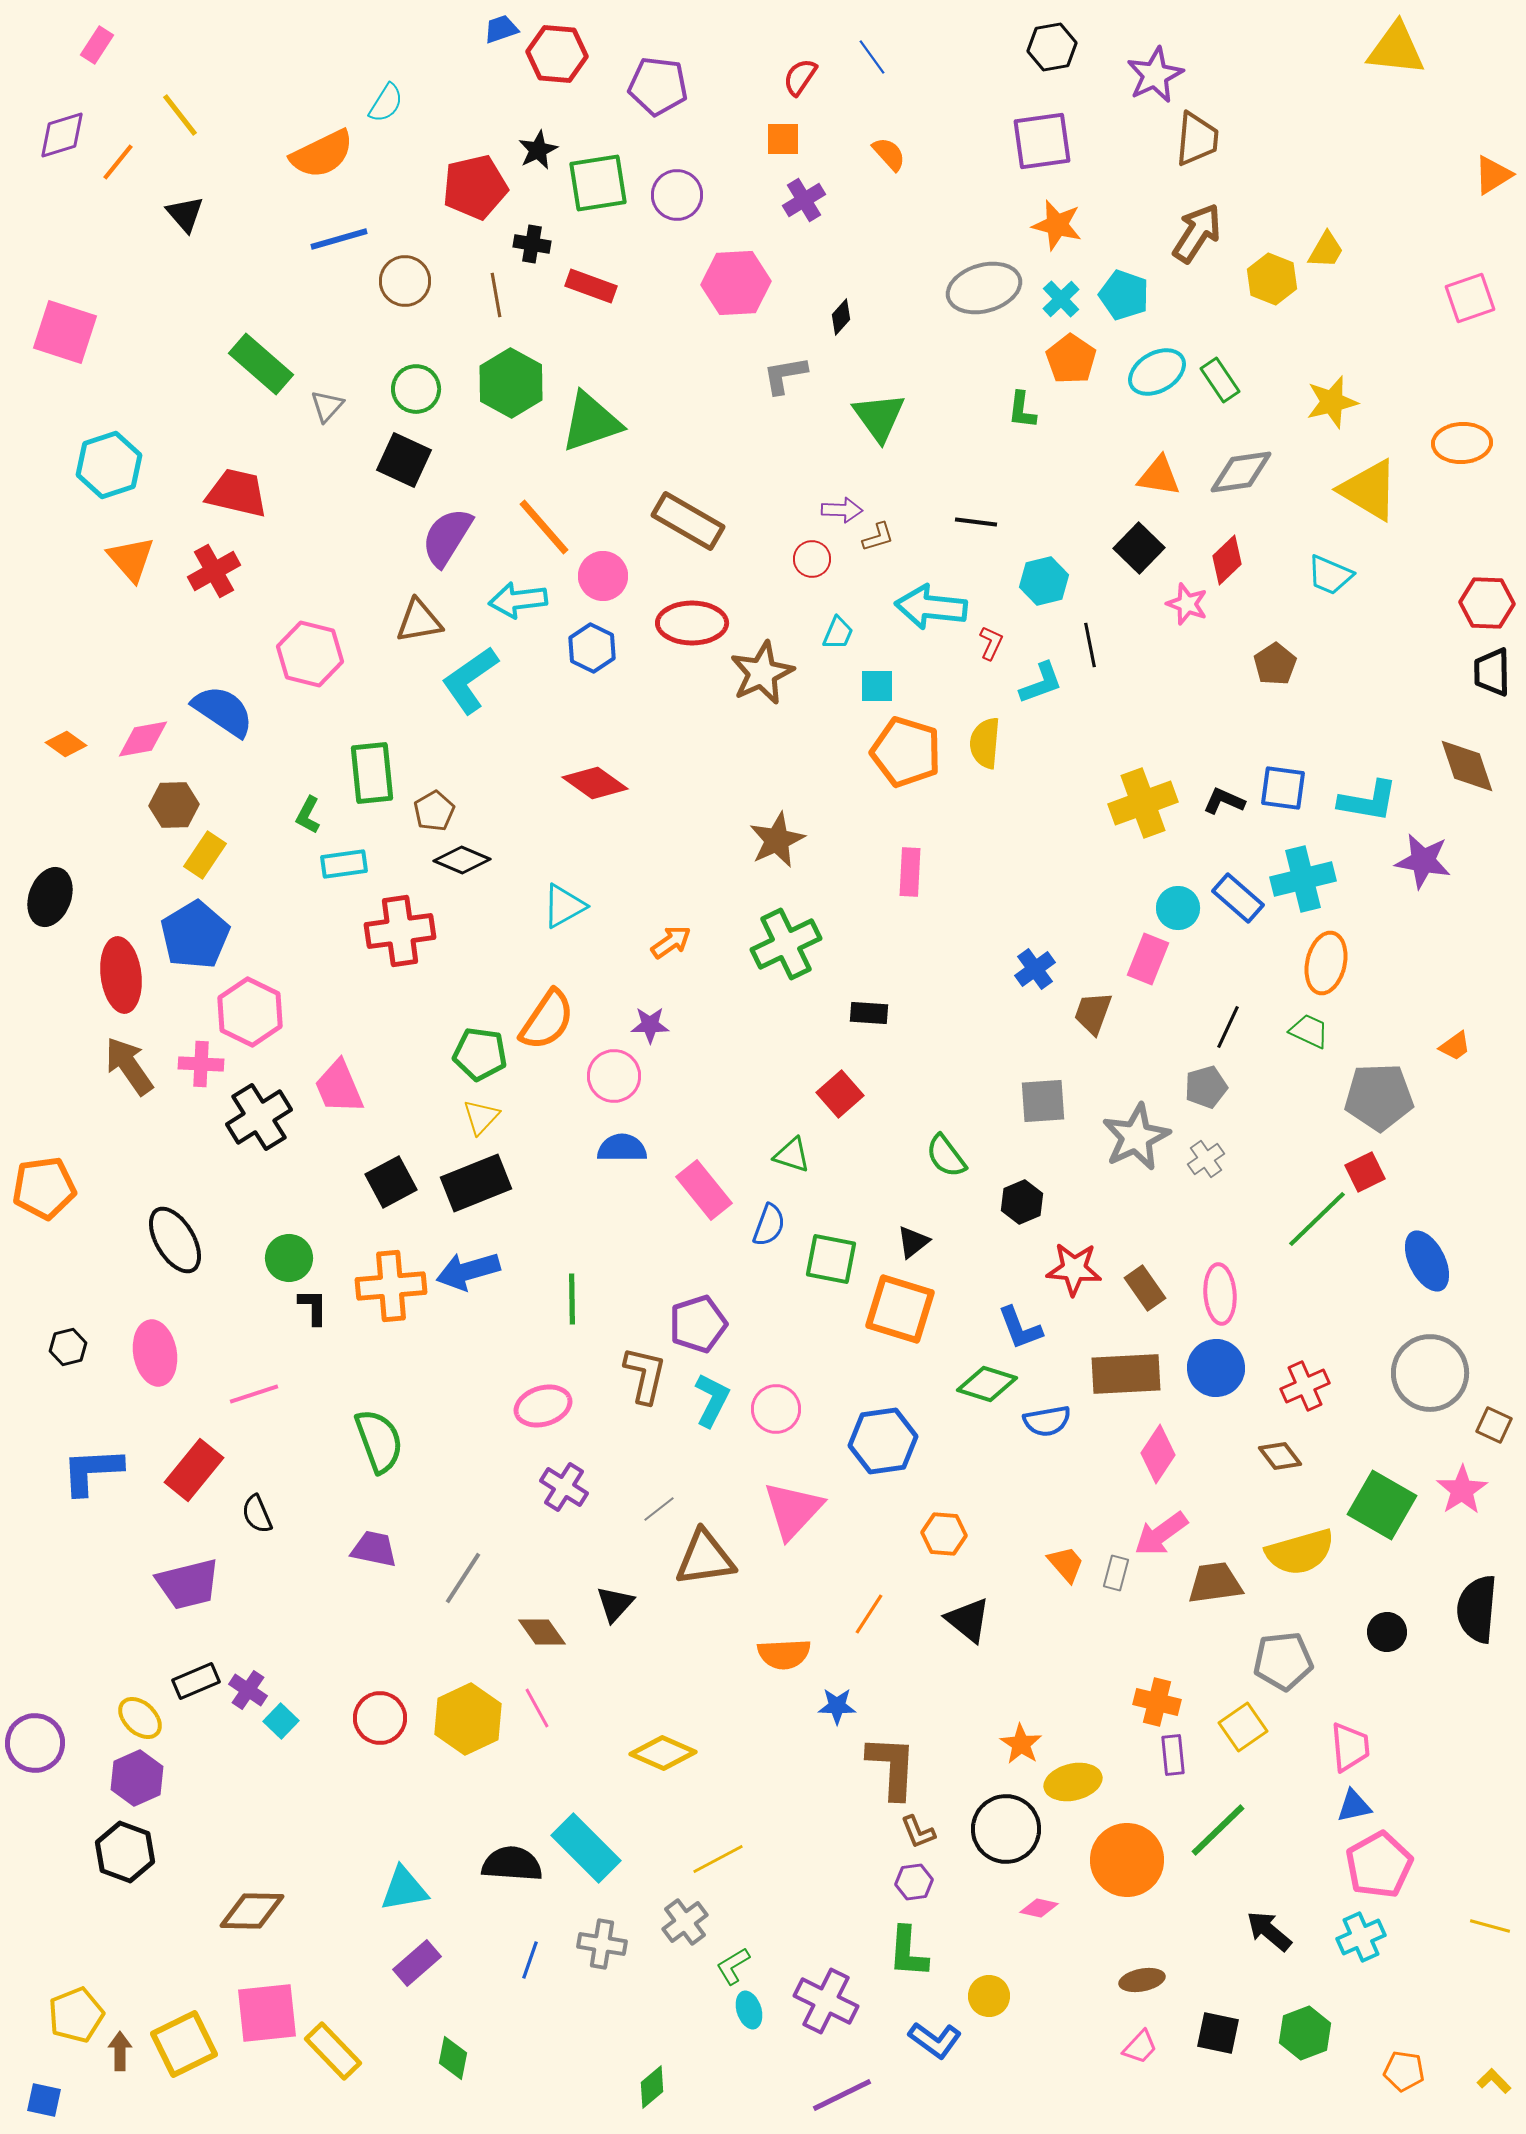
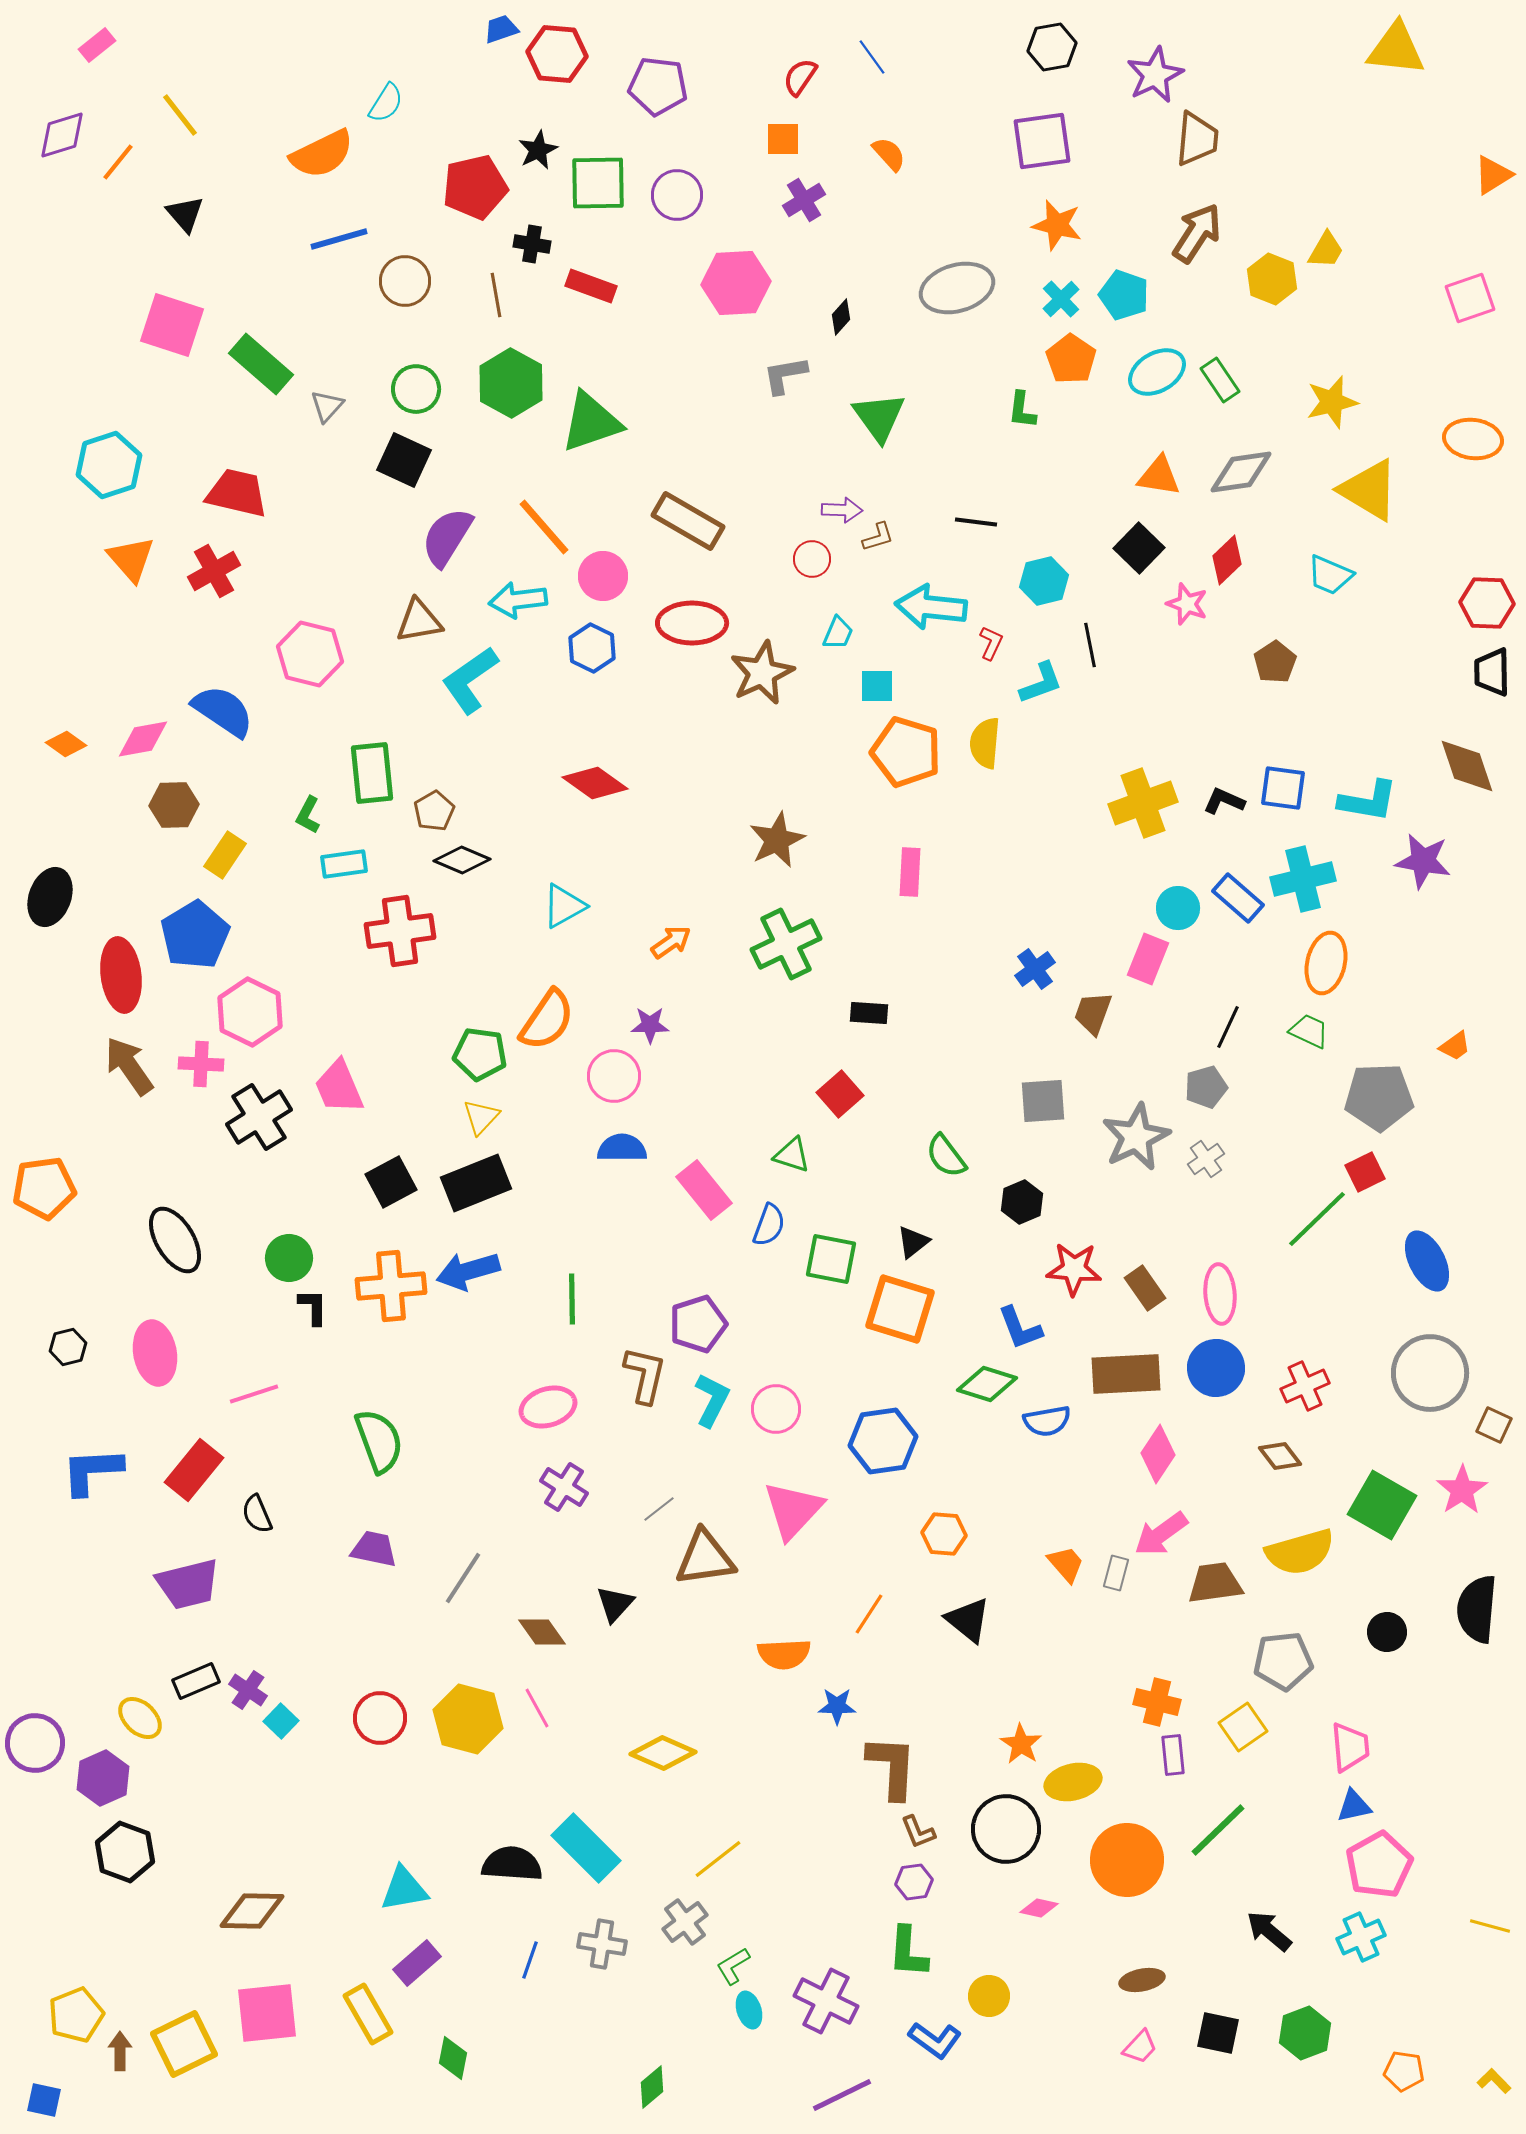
pink rectangle at (97, 45): rotated 18 degrees clockwise
green square at (598, 183): rotated 8 degrees clockwise
gray ellipse at (984, 288): moved 27 px left
pink square at (65, 332): moved 107 px right, 7 px up
orange ellipse at (1462, 443): moved 11 px right, 4 px up; rotated 10 degrees clockwise
brown pentagon at (1275, 664): moved 2 px up
yellow rectangle at (205, 855): moved 20 px right
pink ellipse at (543, 1406): moved 5 px right, 1 px down
yellow hexagon at (468, 1719): rotated 20 degrees counterclockwise
purple hexagon at (137, 1778): moved 34 px left
yellow line at (718, 1859): rotated 10 degrees counterclockwise
yellow rectangle at (333, 2051): moved 35 px right, 37 px up; rotated 14 degrees clockwise
